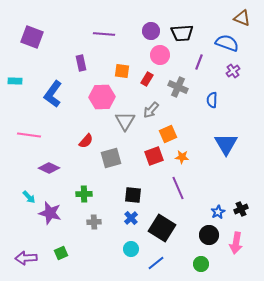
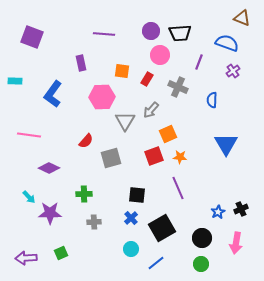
black trapezoid at (182, 33): moved 2 px left
orange star at (182, 157): moved 2 px left
black square at (133, 195): moved 4 px right
purple star at (50, 213): rotated 15 degrees counterclockwise
black square at (162, 228): rotated 28 degrees clockwise
black circle at (209, 235): moved 7 px left, 3 px down
